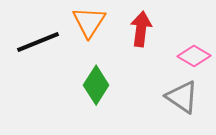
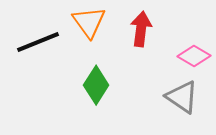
orange triangle: rotated 9 degrees counterclockwise
